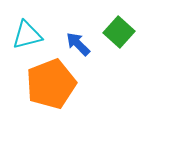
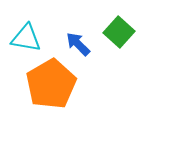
cyan triangle: moved 1 px left, 3 px down; rotated 24 degrees clockwise
orange pentagon: rotated 9 degrees counterclockwise
